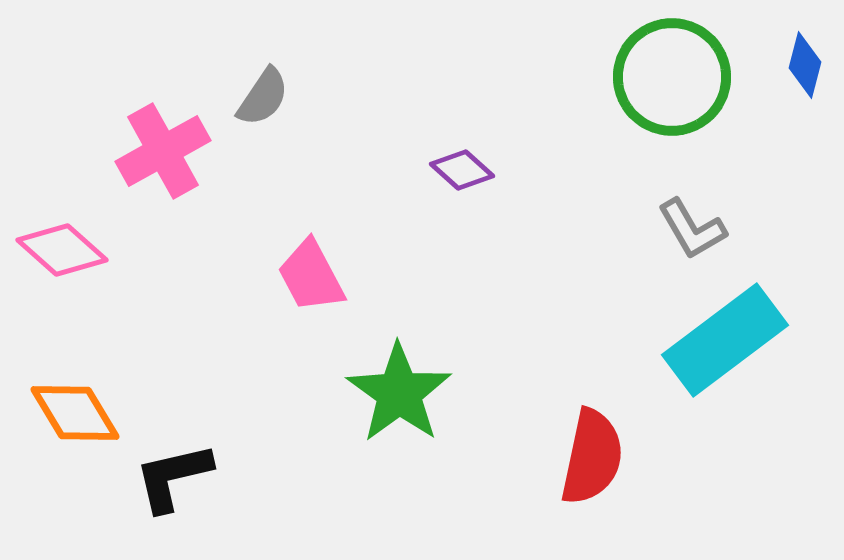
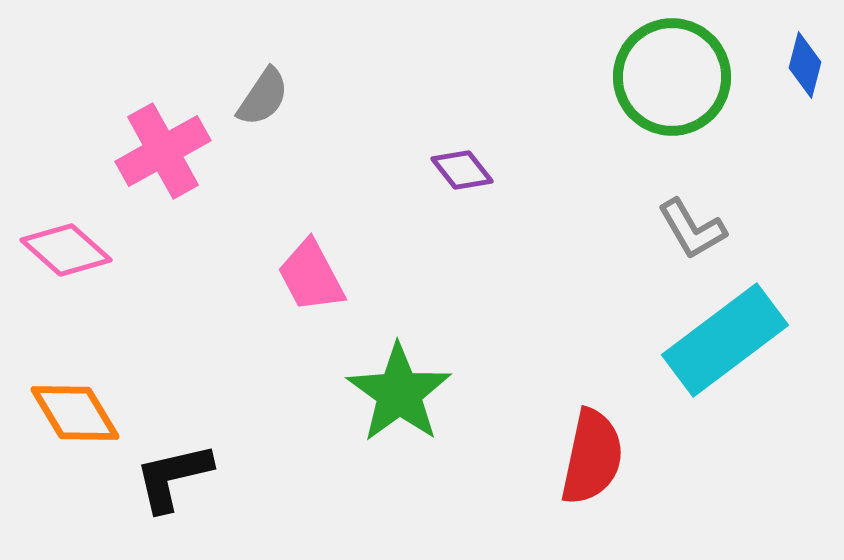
purple diamond: rotated 10 degrees clockwise
pink diamond: moved 4 px right
